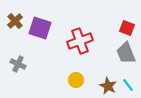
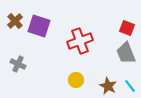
purple square: moved 1 px left, 2 px up
cyan line: moved 2 px right, 1 px down
